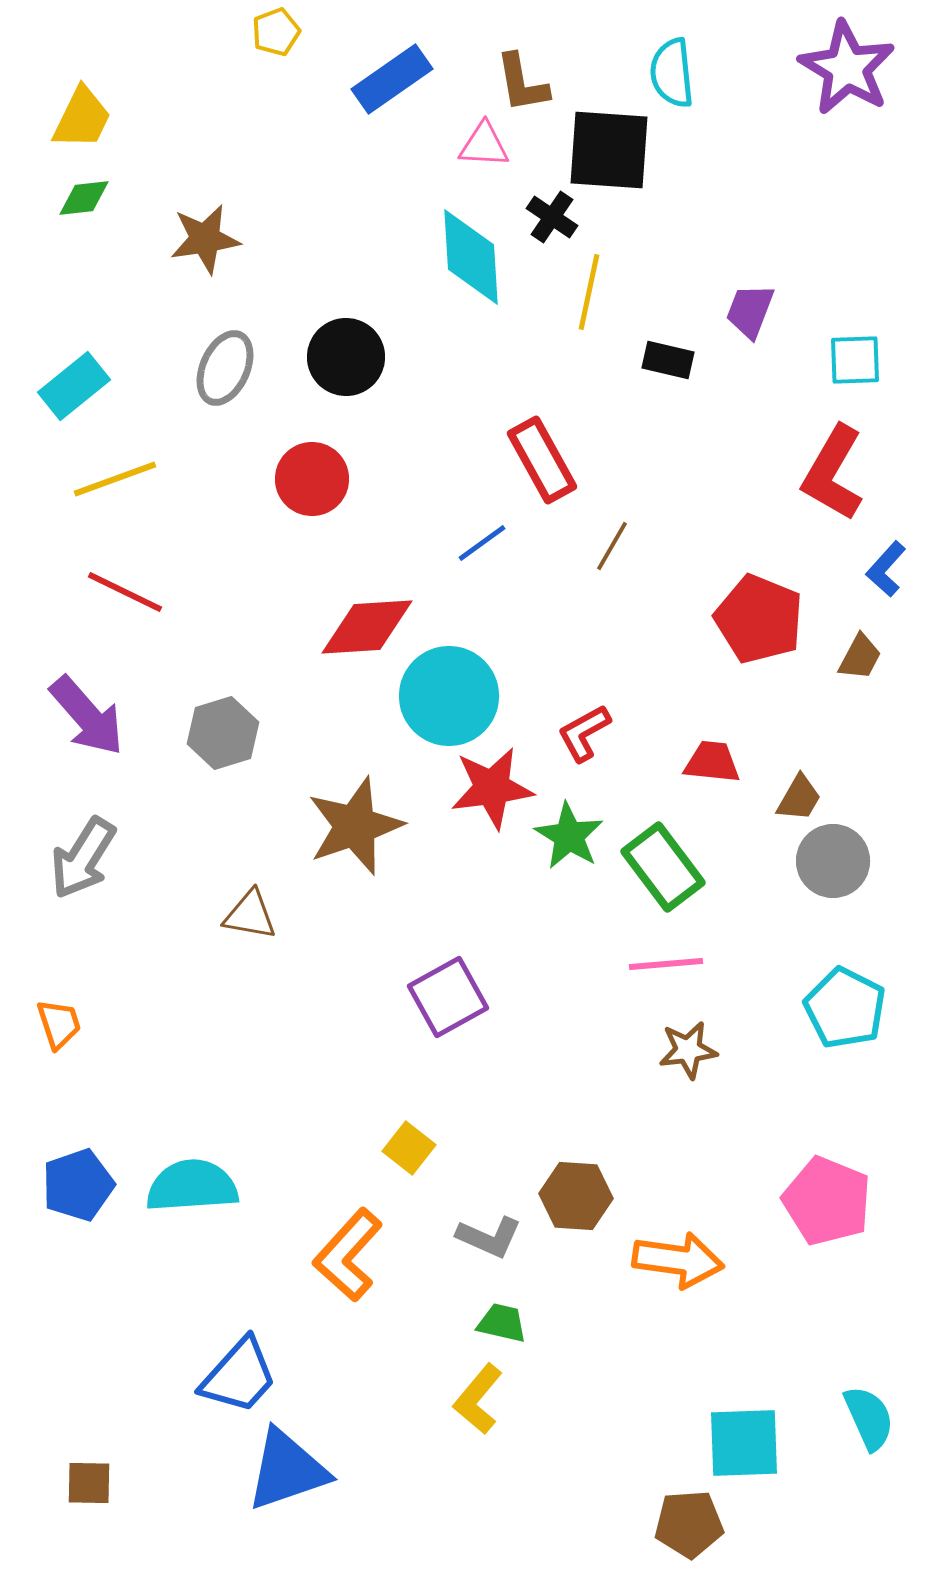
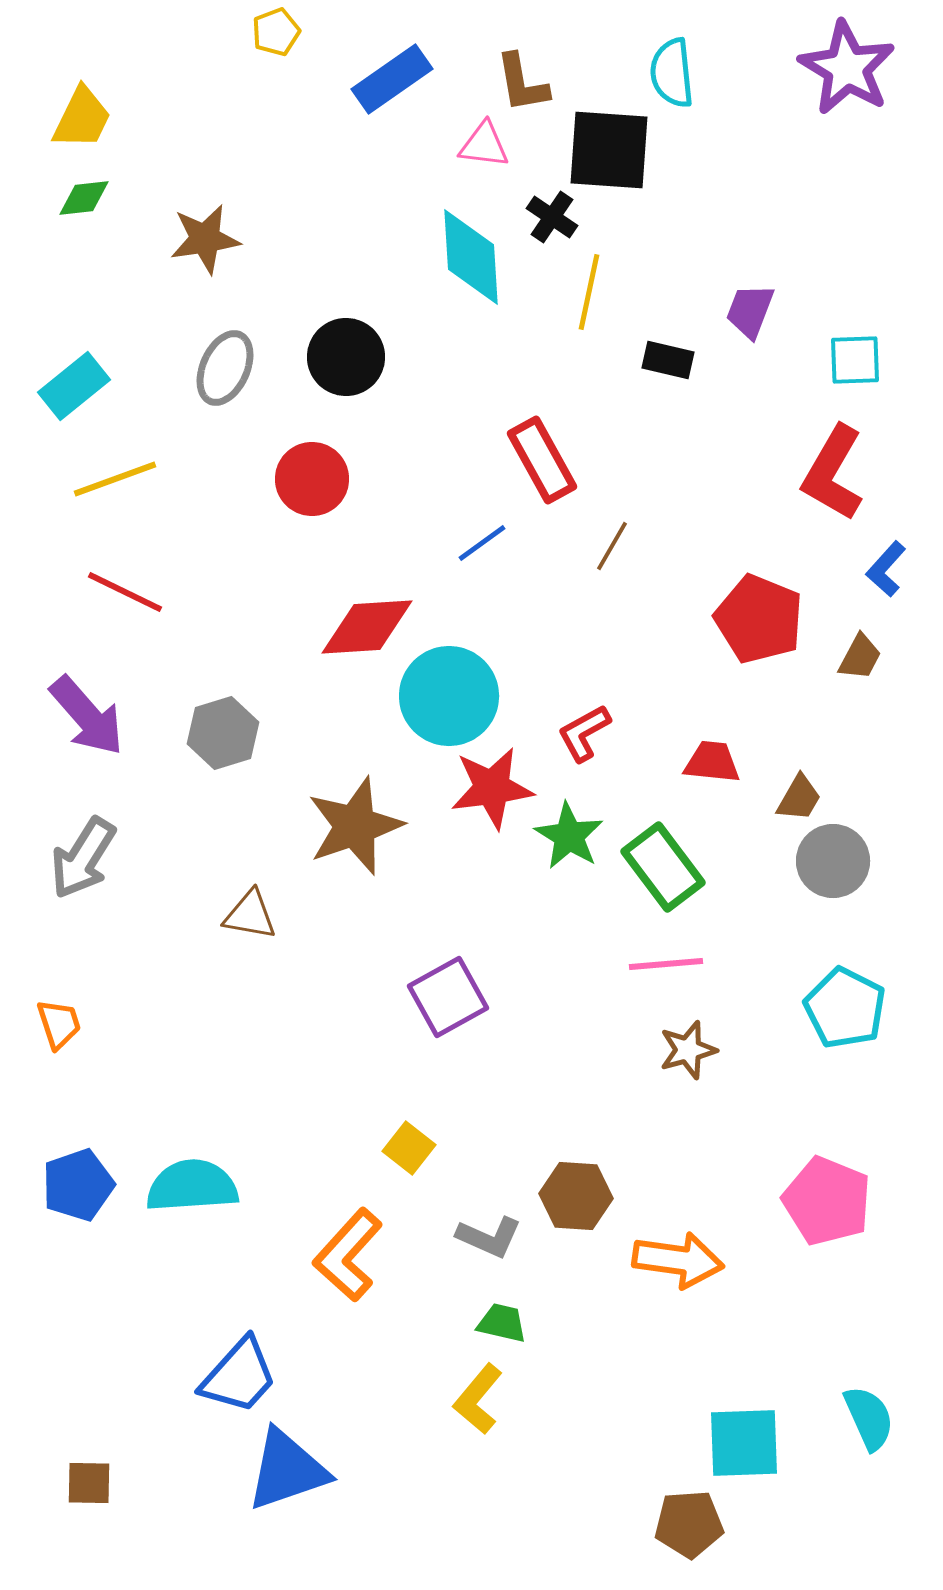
pink triangle at (484, 145): rotated 4 degrees clockwise
brown star at (688, 1050): rotated 8 degrees counterclockwise
